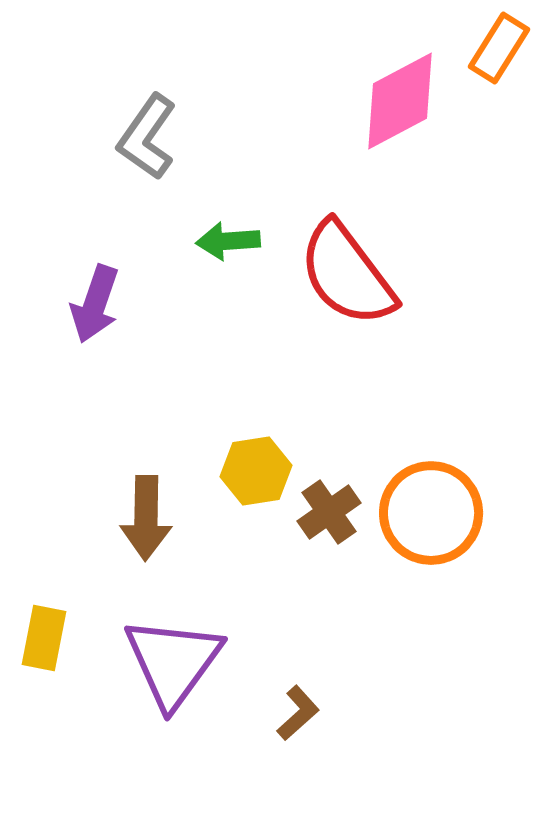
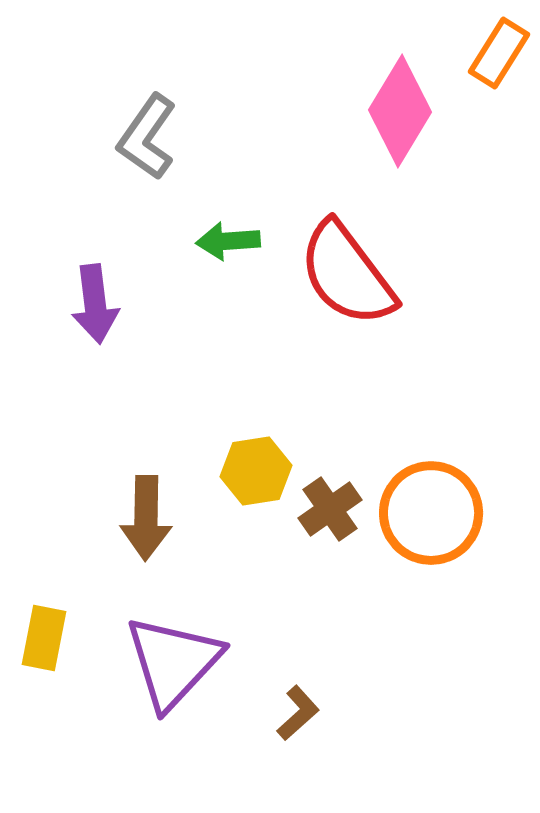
orange rectangle: moved 5 px down
pink diamond: moved 10 px down; rotated 31 degrees counterclockwise
purple arrow: rotated 26 degrees counterclockwise
brown cross: moved 1 px right, 3 px up
purple triangle: rotated 7 degrees clockwise
